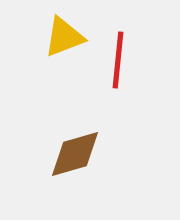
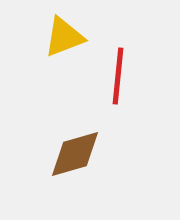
red line: moved 16 px down
